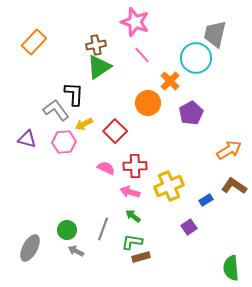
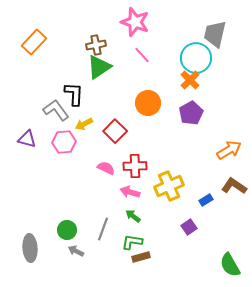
orange cross: moved 20 px right, 1 px up
gray ellipse: rotated 32 degrees counterclockwise
green semicircle: moved 1 px left, 3 px up; rotated 25 degrees counterclockwise
